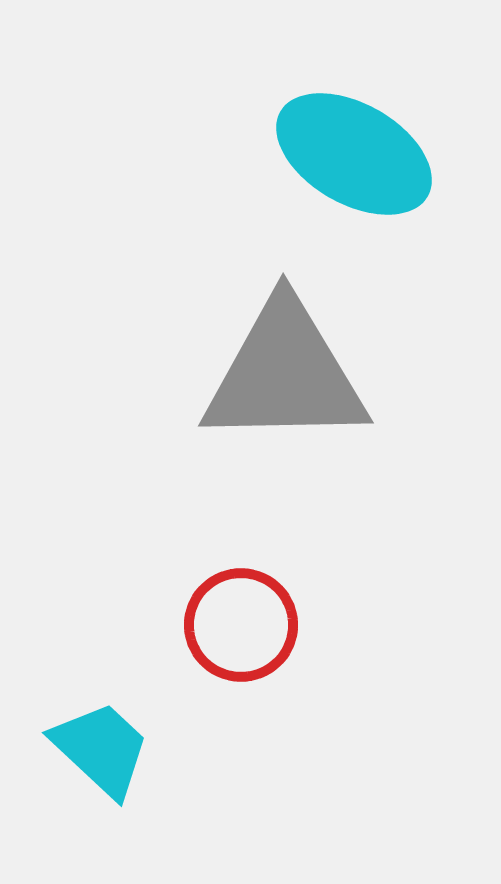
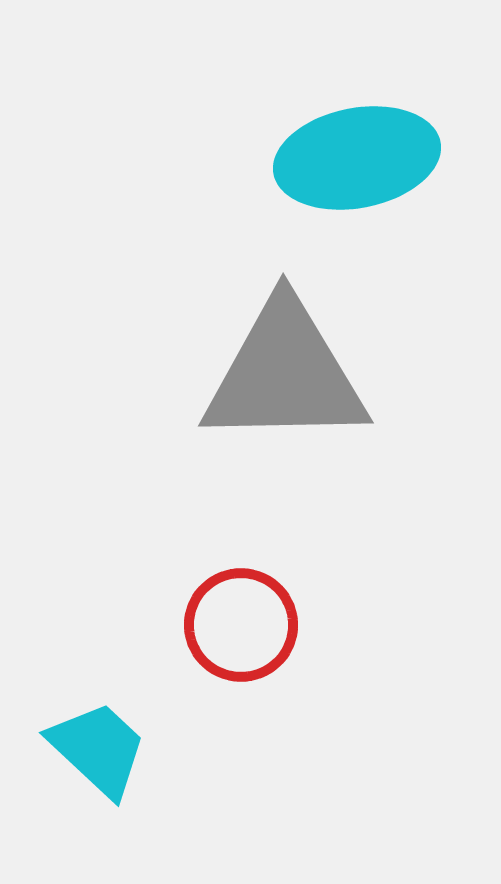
cyan ellipse: moved 3 px right, 4 px down; rotated 41 degrees counterclockwise
cyan trapezoid: moved 3 px left
